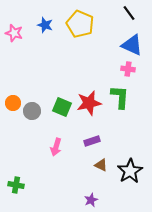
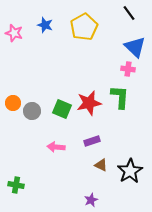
yellow pentagon: moved 4 px right, 3 px down; rotated 20 degrees clockwise
blue triangle: moved 3 px right, 2 px down; rotated 20 degrees clockwise
green square: moved 2 px down
pink arrow: rotated 78 degrees clockwise
